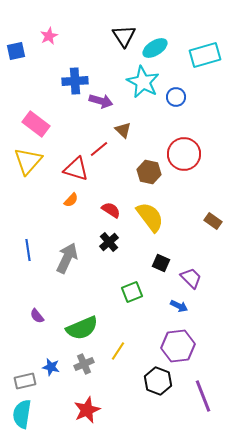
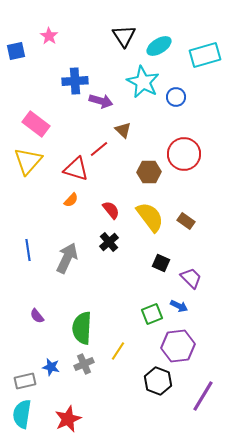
pink star: rotated 12 degrees counterclockwise
cyan ellipse: moved 4 px right, 2 px up
brown hexagon: rotated 15 degrees counterclockwise
red semicircle: rotated 18 degrees clockwise
brown rectangle: moved 27 px left
green square: moved 20 px right, 22 px down
green semicircle: rotated 116 degrees clockwise
purple line: rotated 52 degrees clockwise
red star: moved 19 px left, 9 px down
